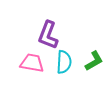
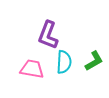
pink trapezoid: moved 6 px down
